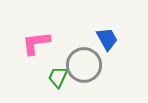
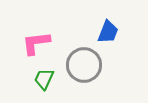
blue trapezoid: moved 1 px right, 7 px up; rotated 50 degrees clockwise
green trapezoid: moved 14 px left, 2 px down
